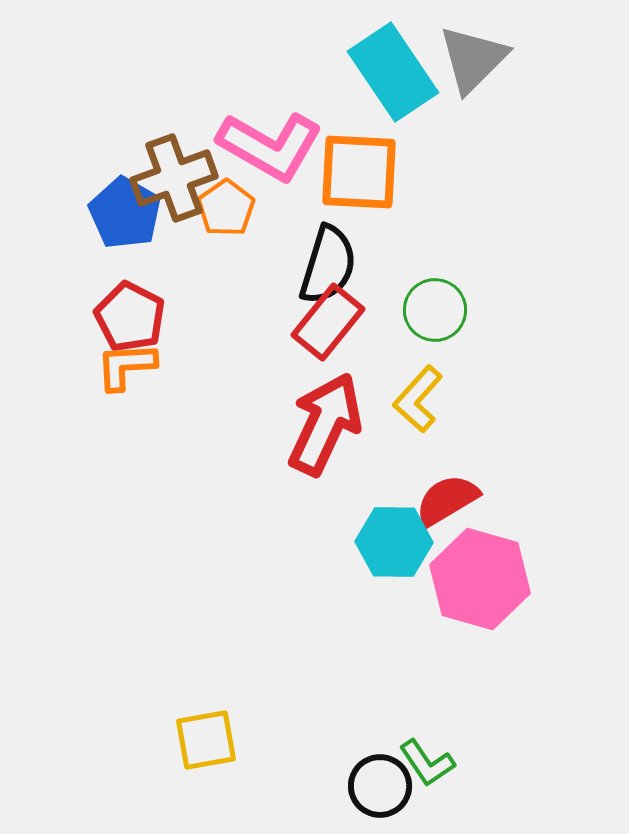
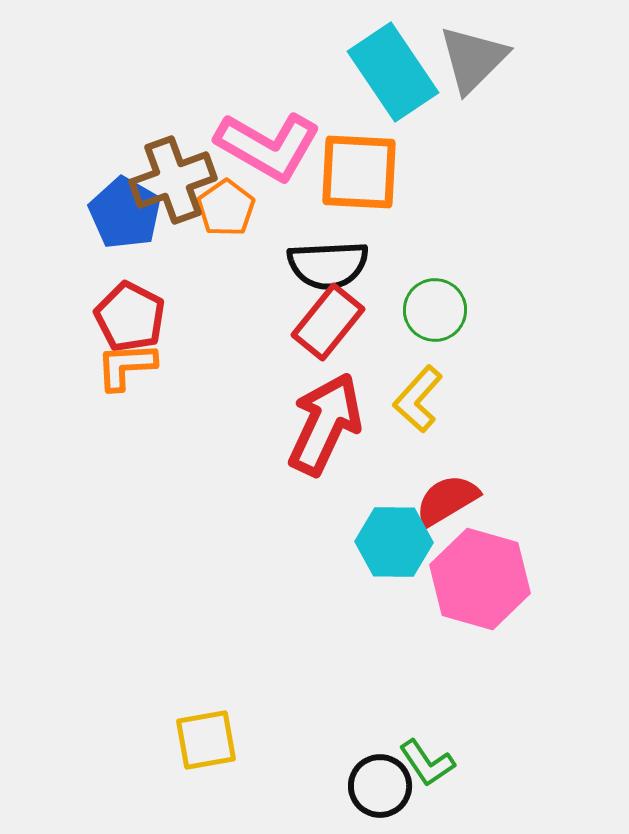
pink L-shape: moved 2 px left
brown cross: moved 1 px left, 2 px down
black semicircle: rotated 70 degrees clockwise
